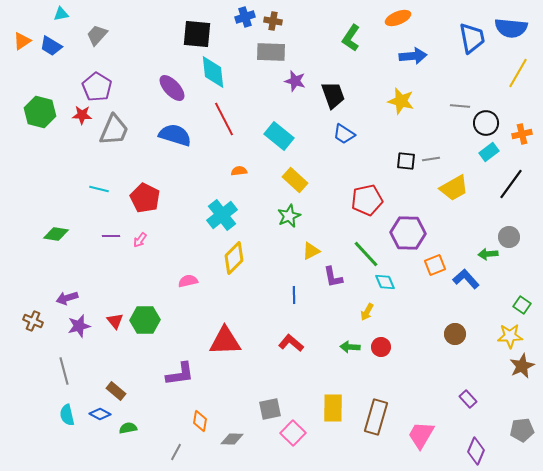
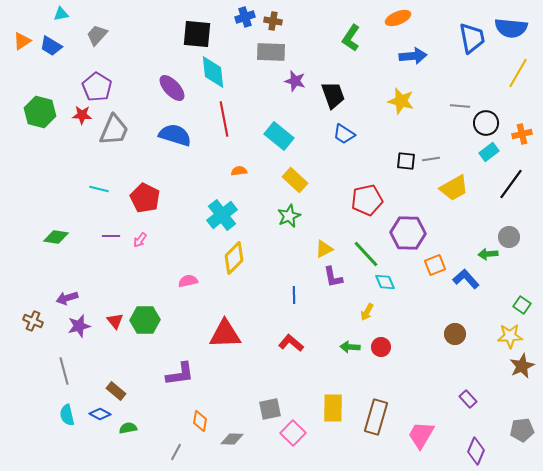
red line at (224, 119): rotated 16 degrees clockwise
green diamond at (56, 234): moved 3 px down
yellow triangle at (311, 251): moved 13 px right, 2 px up
red triangle at (225, 341): moved 7 px up
